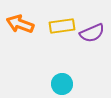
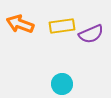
purple semicircle: moved 1 px left, 1 px down
